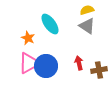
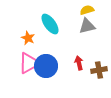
gray triangle: rotated 48 degrees counterclockwise
